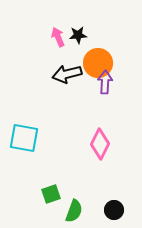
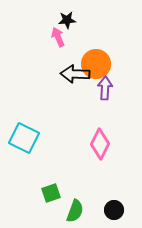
black star: moved 11 px left, 15 px up
orange circle: moved 2 px left, 1 px down
black arrow: moved 8 px right; rotated 16 degrees clockwise
purple arrow: moved 6 px down
cyan square: rotated 16 degrees clockwise
green square: moved 1 px up
green semicircle: moved 1 px right
